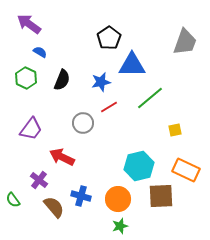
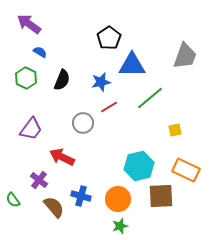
gray trapezoid: moved 14 px down
